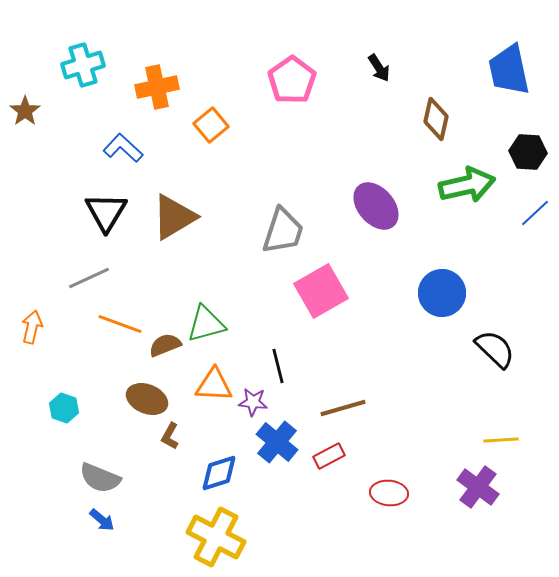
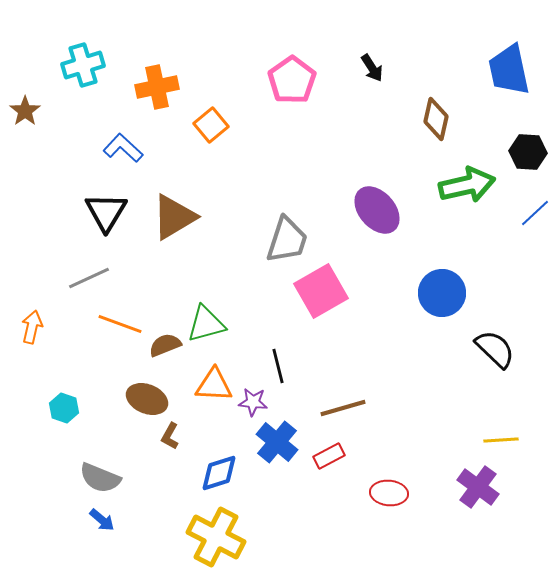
black arrow: moved 7 px left
purple ellipse: moved 1 px right, 4 px down
gray trapezoid: moved 4 px right, 9 px down
